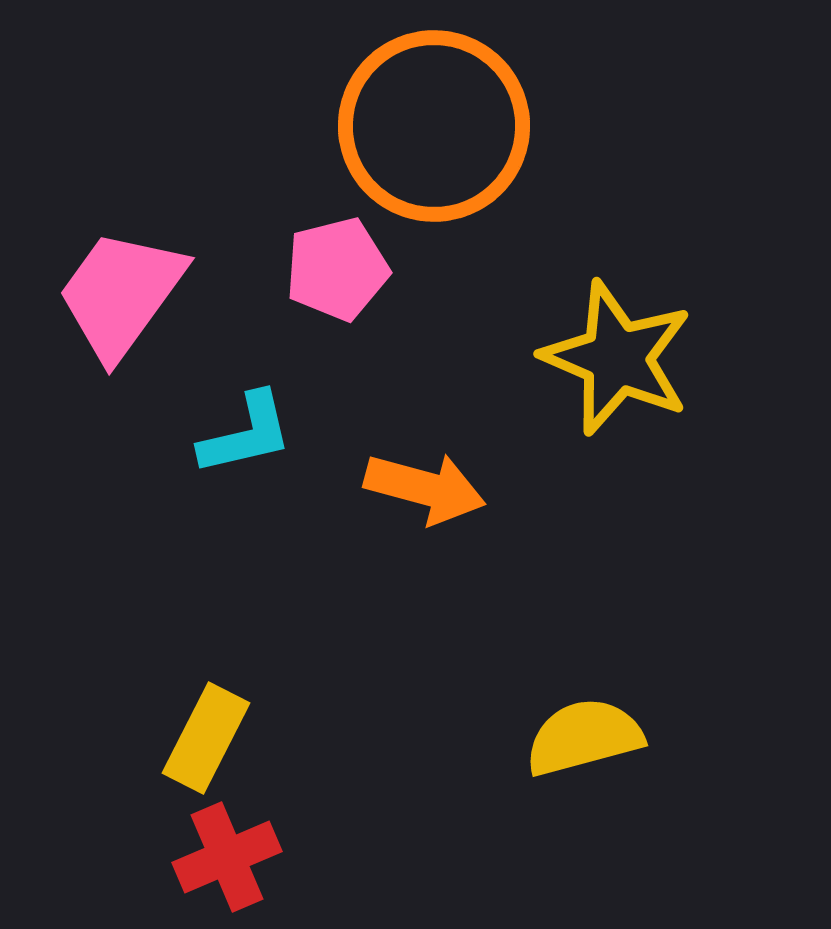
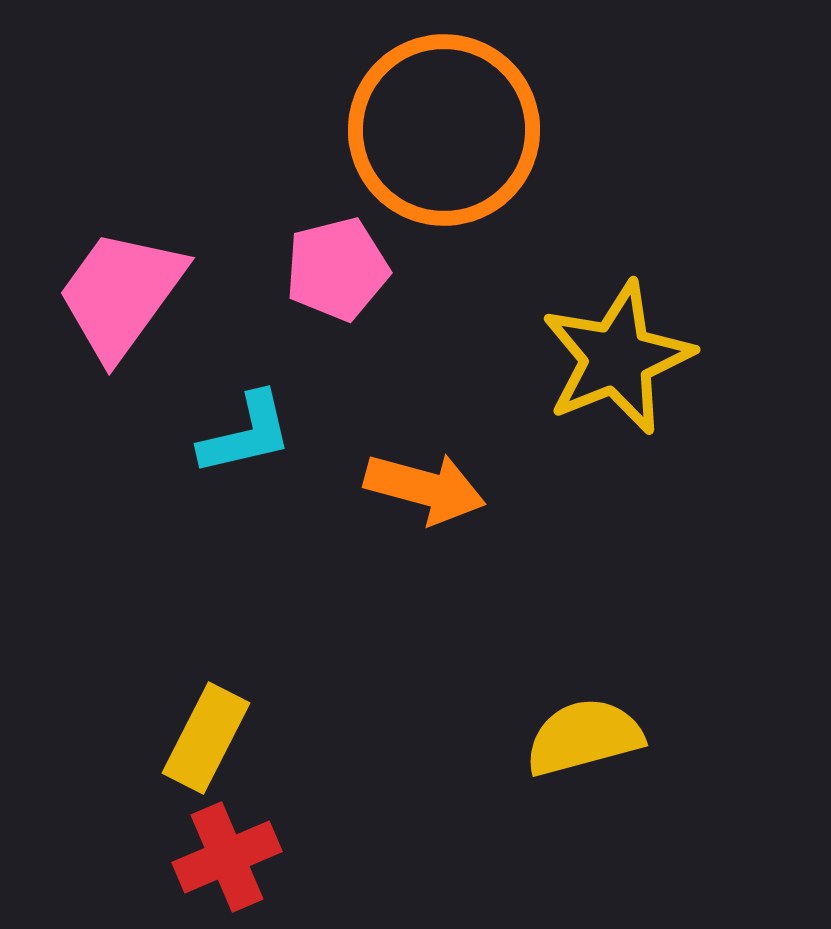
orange circle: moved 10 px right, 4 px down
yellow star: rotated 27 degrees clockwise
